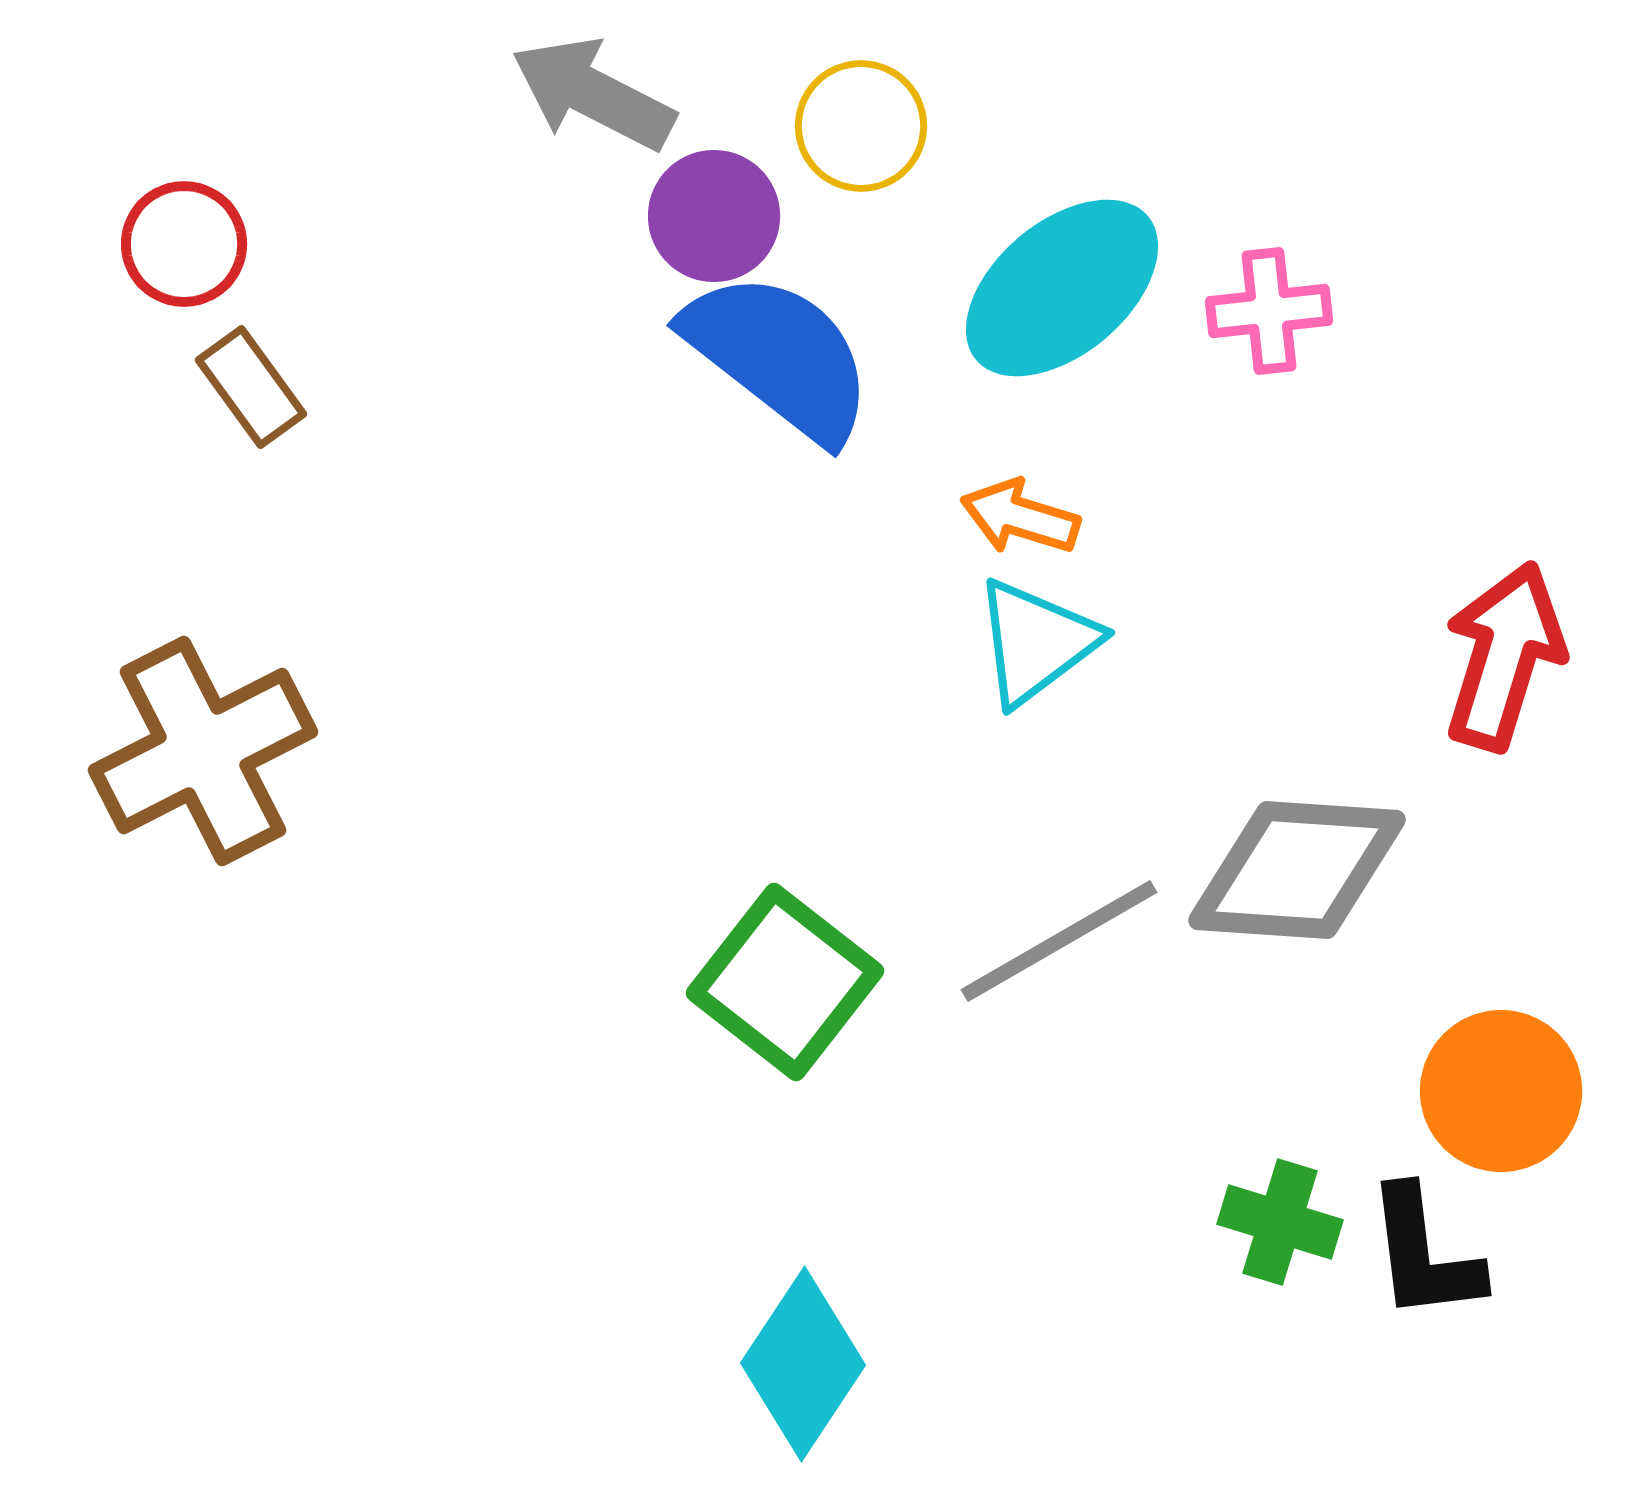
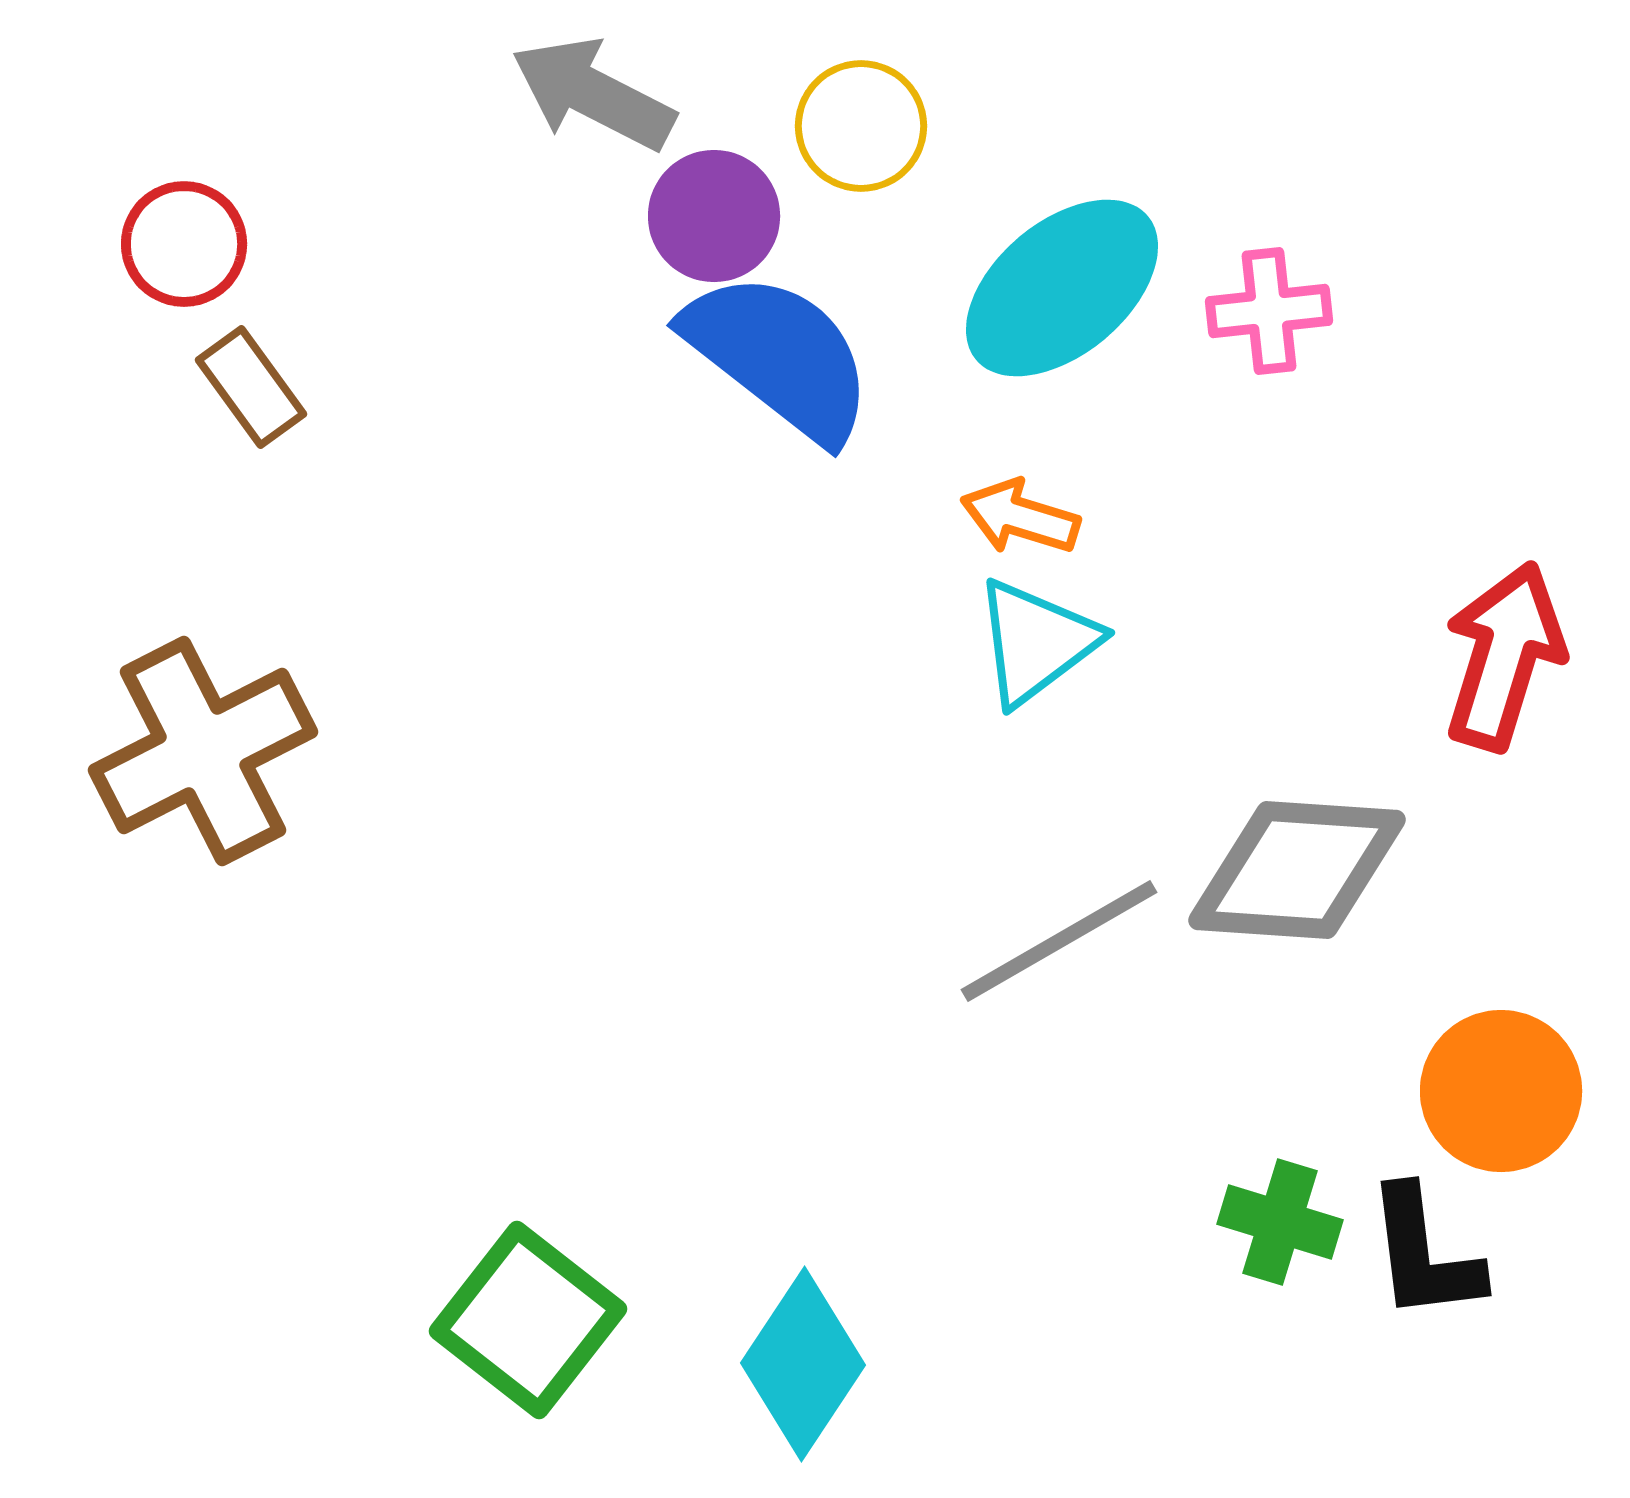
green square: moved 257 px left, 338 px down
